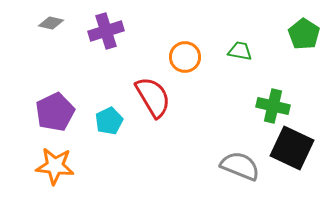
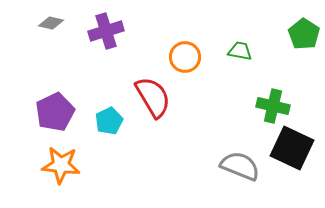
orange star: moved 6 px right, 1 px up
